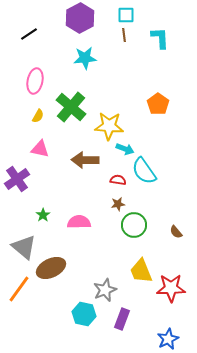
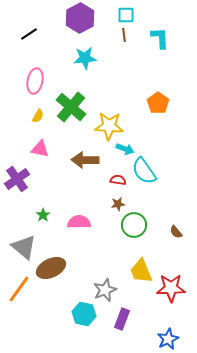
orange pentagon: moved 1 px up
